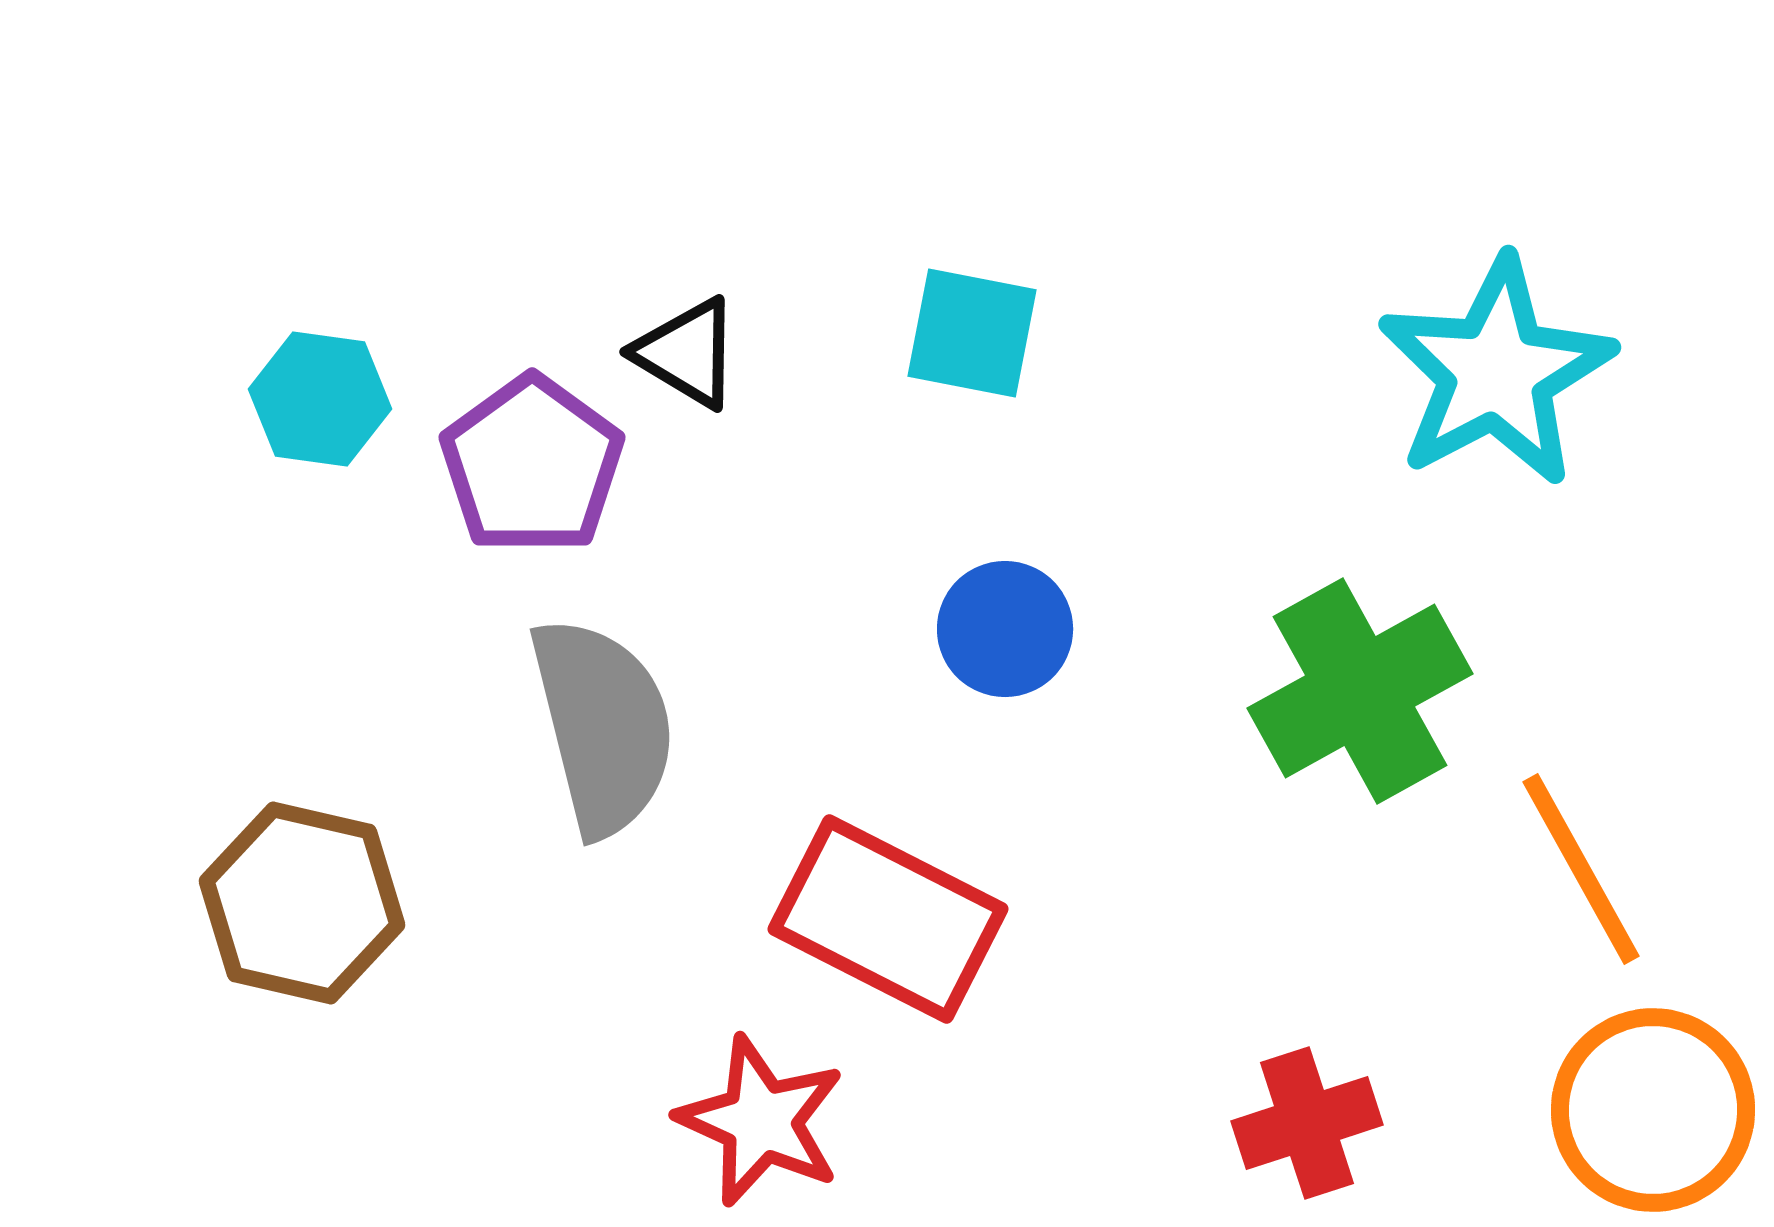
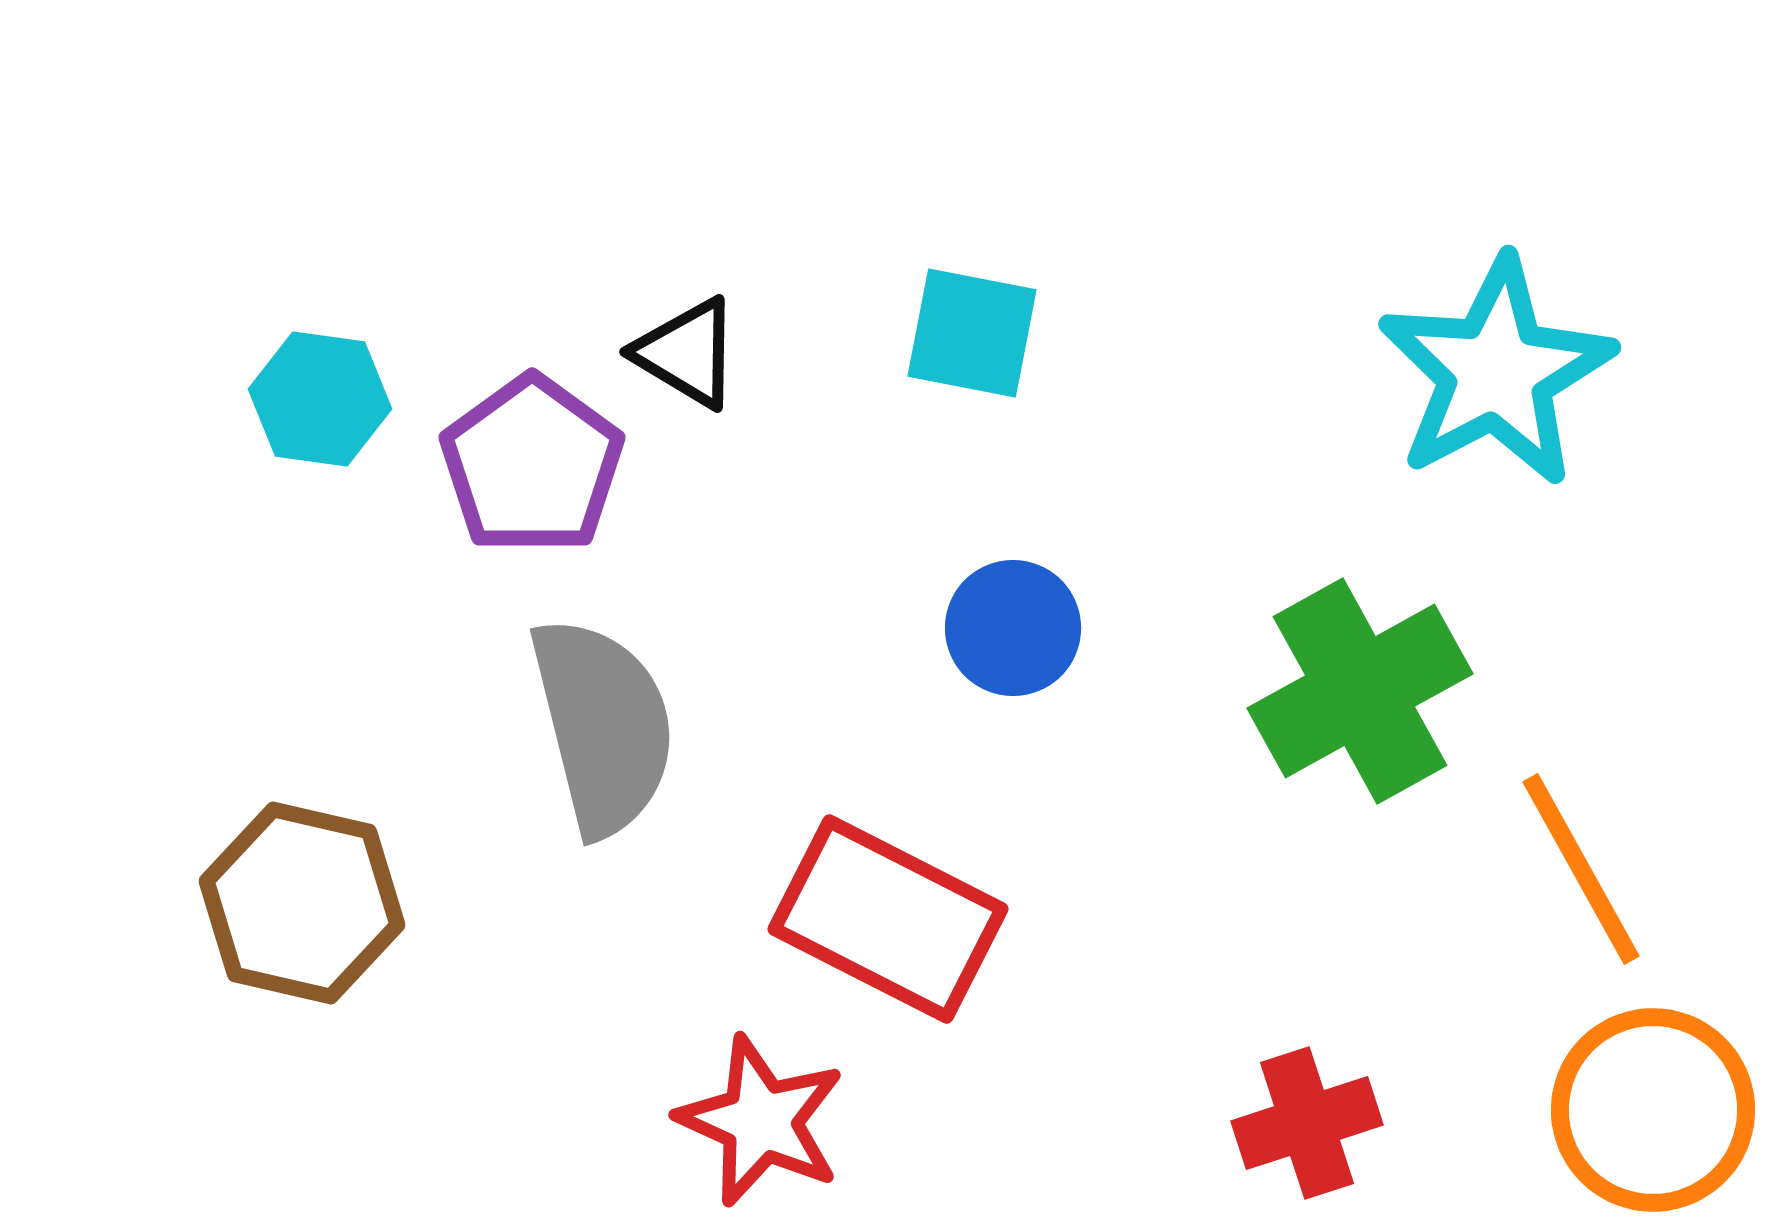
blue circle: moved 8 px right, 1 px up
